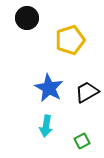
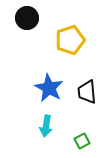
black trapezoid: rotated 65 degrees counterclockwise
